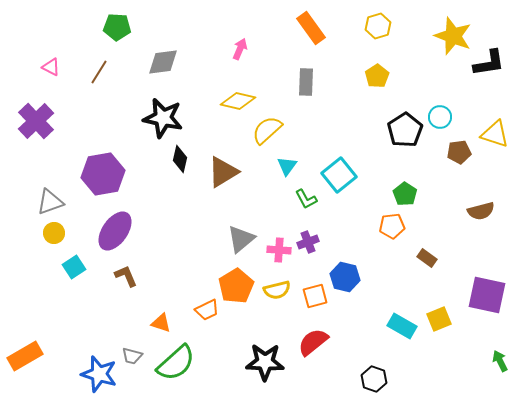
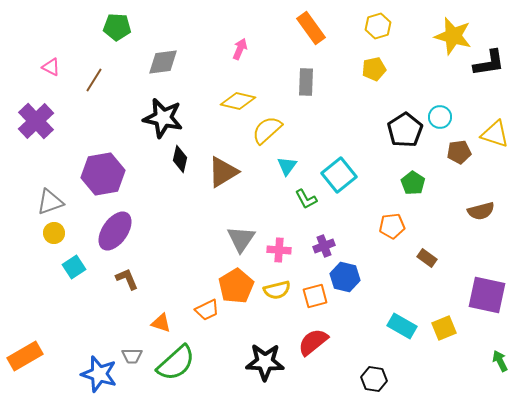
yellow star at (453, 36): rotated 6 degrees counterclockwise
brown line at (99, 72): moved 5 px left, 8 px down
yellow pentagon at (377, 76): moved 3 px left, 7 px up; rotated 20 degrees clockwise
green pentagon at (405, 194): moved 8 px right, 11 px up
gray triangle at (241, 239): rotated 16 degrees counterclockwise
purple cross at (308, 242): moved 16 px right, 4 px down
brown L-shape at (126, 276): moved 1 px right, 3 px down
yellow square at (439, 319): moved 5 px right, 9 px down
gray trapezoid at (132, 356): rotated 15 degrees counterclockwise
black hexagon at (374, 379): rotated 10 degrees counterclockwise
